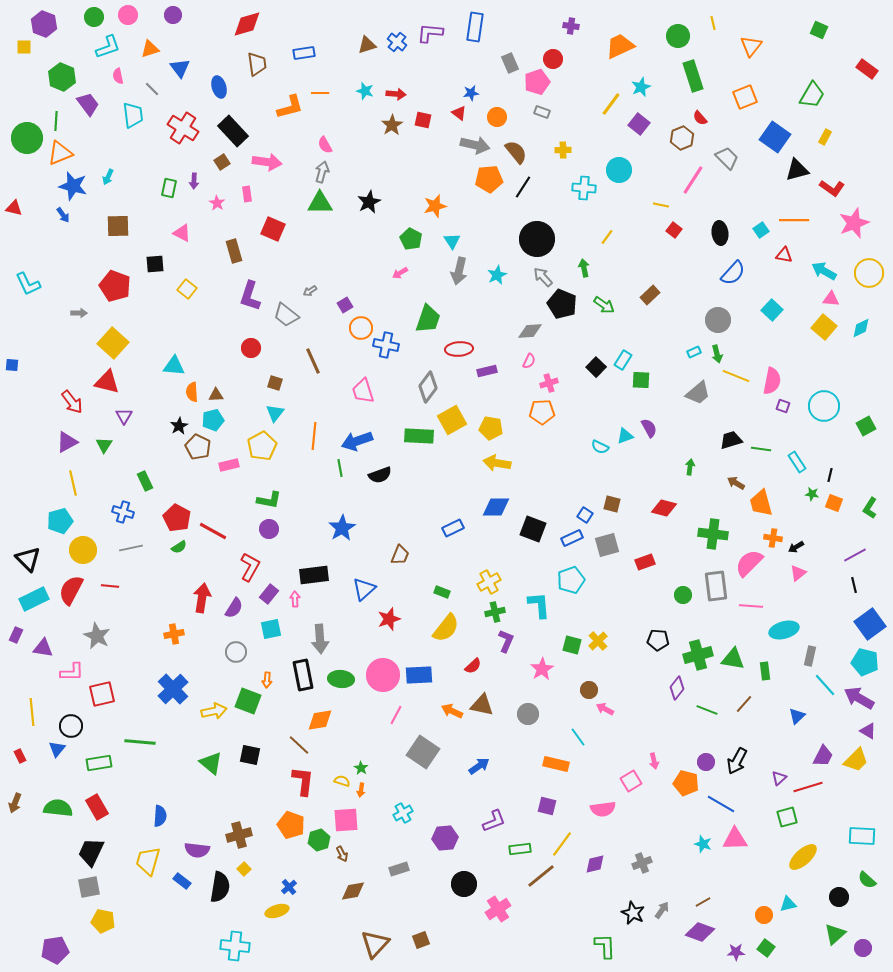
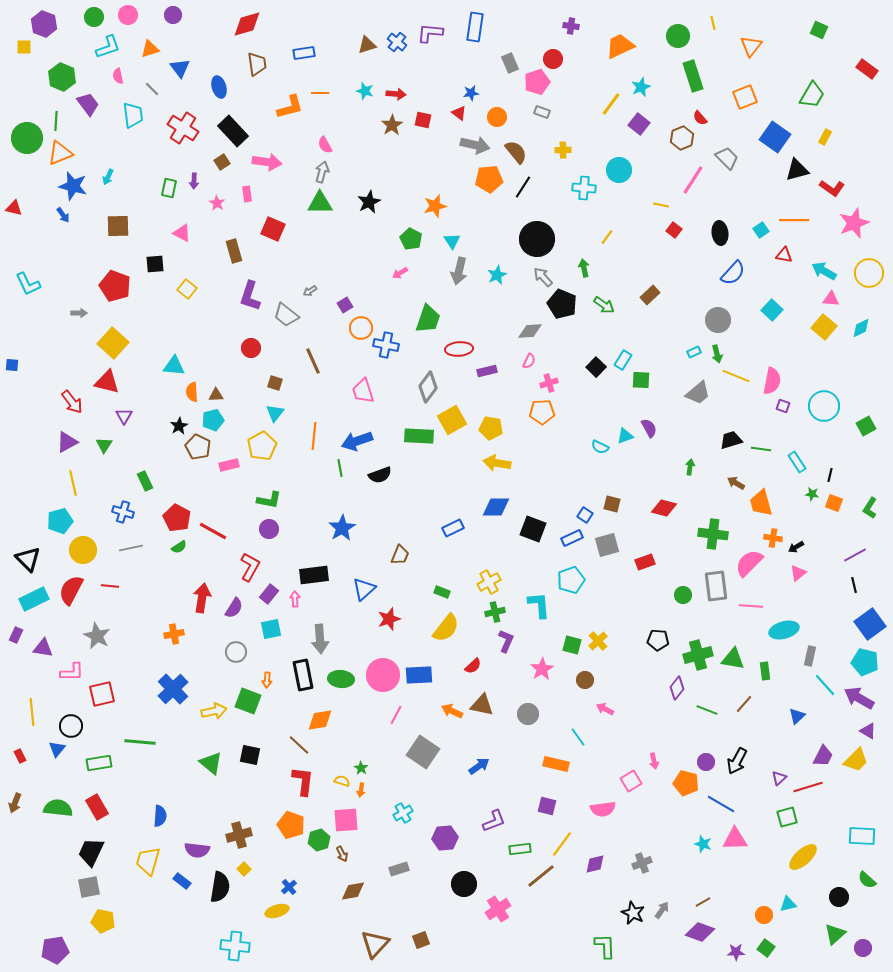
brown circle at (589, 690): moved 4 px left, 10 px up
